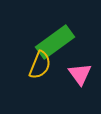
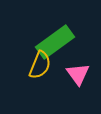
pink triangle: moved 2 px left
